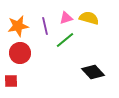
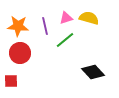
orange star: rotated 15 degrees clockwise
